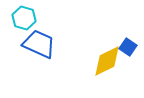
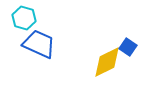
yellow diamond: moved 1 px down
